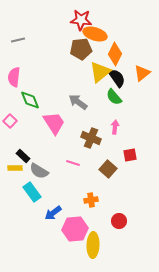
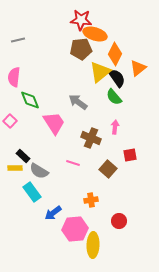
orange triangle: moved 4 px left, 5 px up
